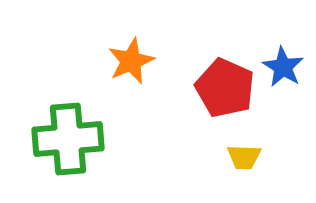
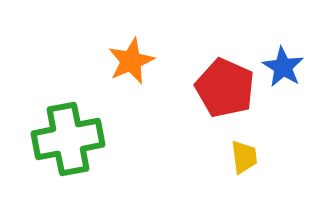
green cross: rotated 6 degrees counterclockwise
yellow trapezoid: rotated 99 degrees counterclockwise
